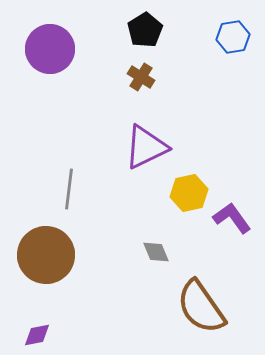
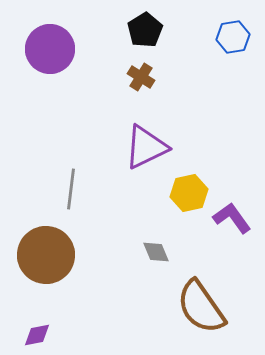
gray line: moved 2 px right
